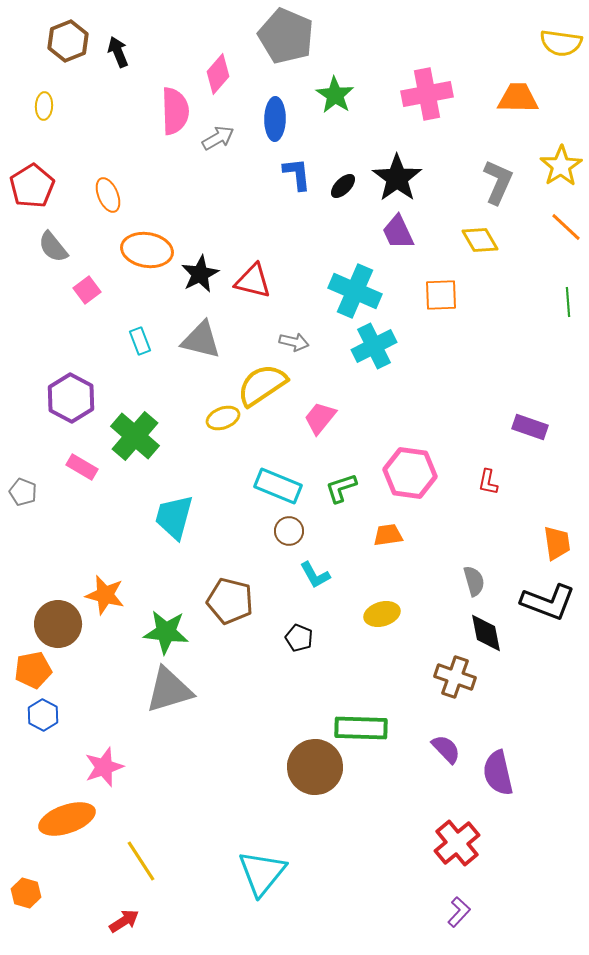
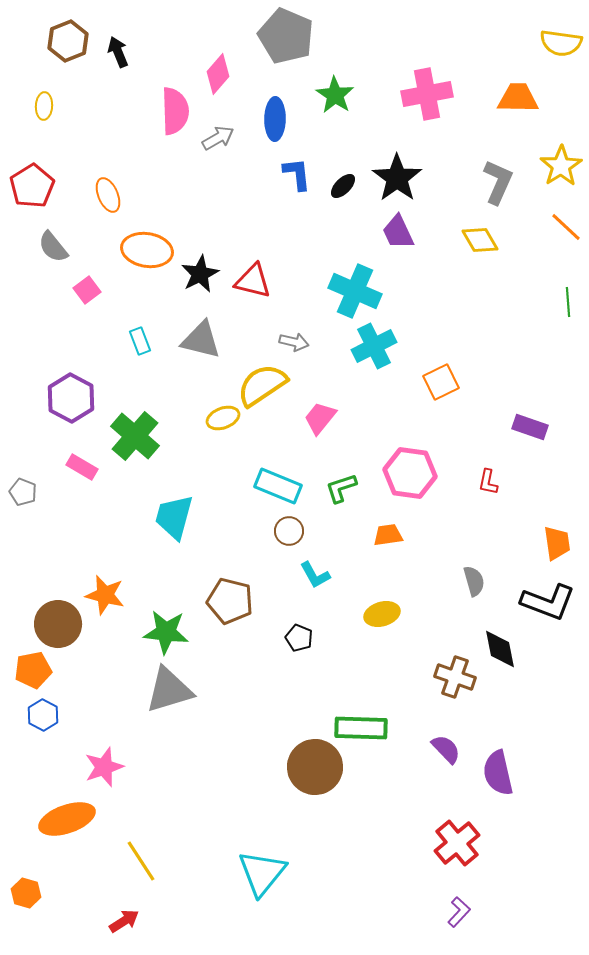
orange square at (441, 295): moved 87 px down; rotated 24 degrees counterclockwise
black diamond at (486, 633): moved 14 px right, 16 px down
